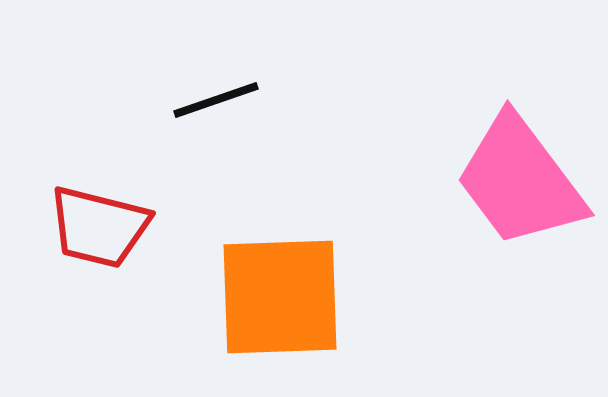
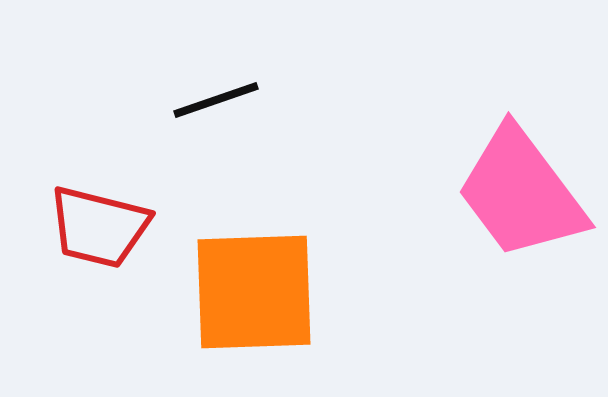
pink trapezoid: moved 1 px right, 12 px down
orange square: moved 26 px left, 5 px up
